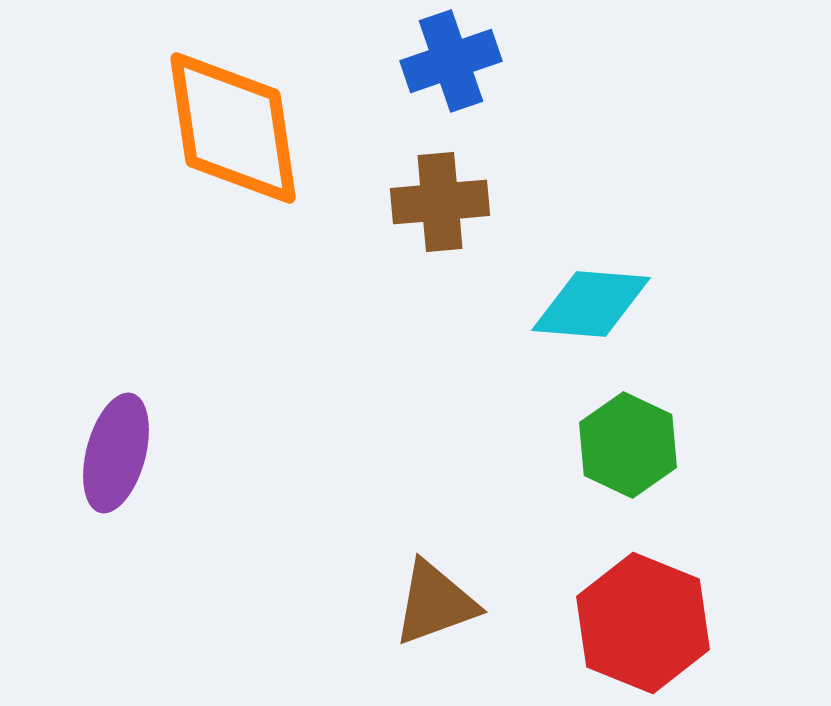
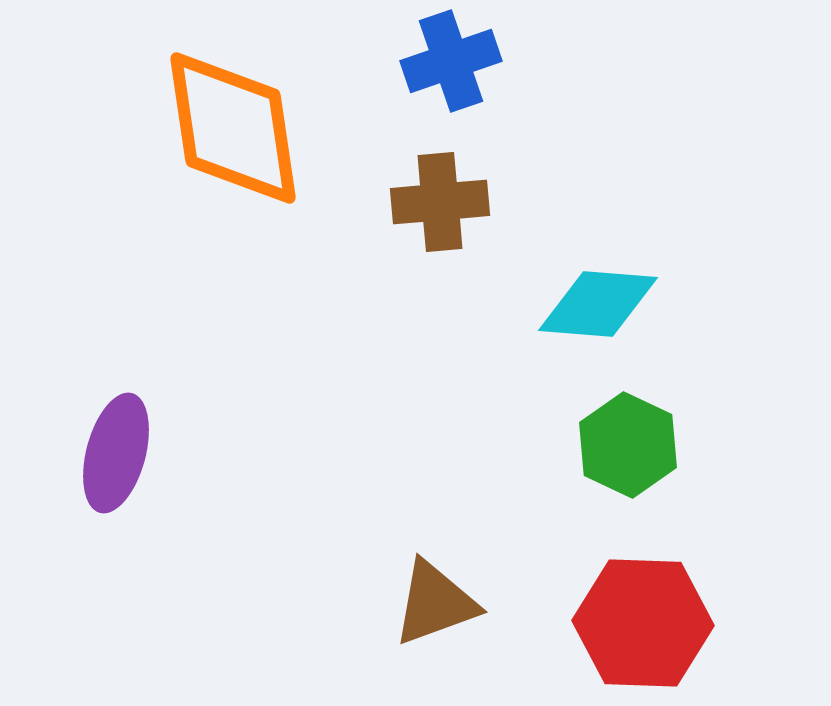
cyan diamond: moved 7 px right
red hexagon: rotated 20 degrees counterclockwise
